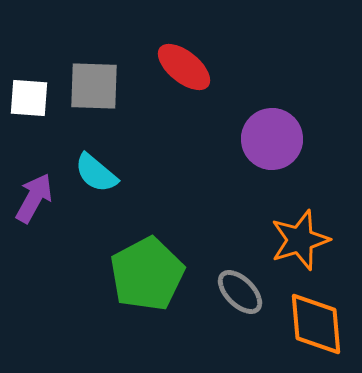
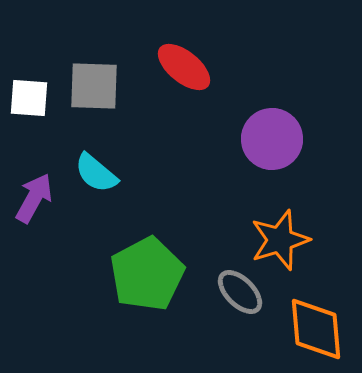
orange star: moved 20 px left
orange diamond: moved 5 px down
